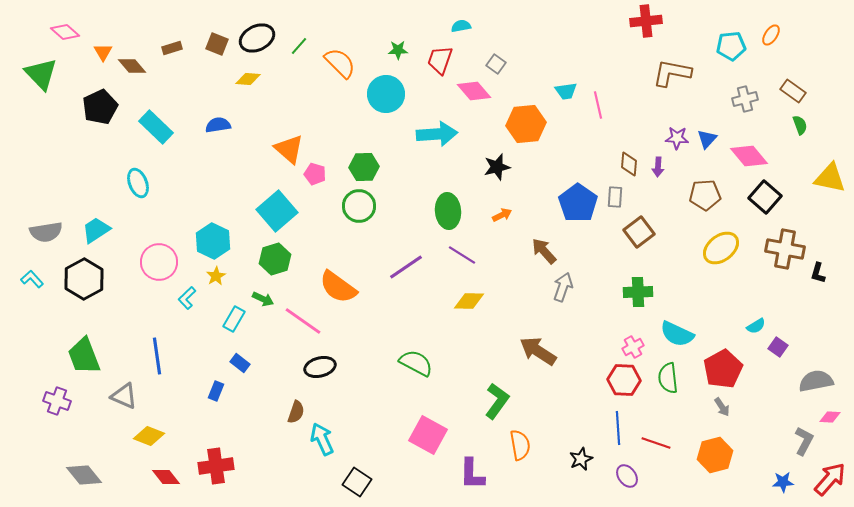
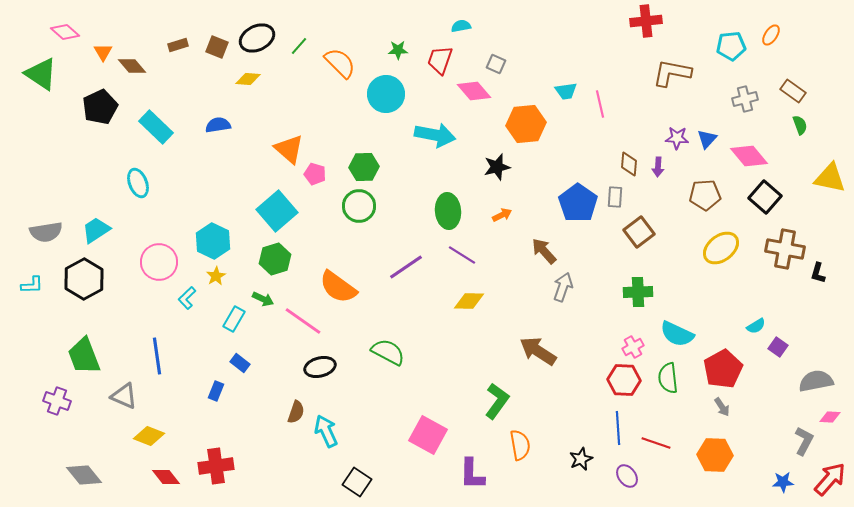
brown square at (217, 44): moved 3 px down
brown rectangle at (172, 48): moved 6 px right, 3 px up
gray square at (496, 64): rotated 12 degrees counterclockwise
green triangle at (41, 74): rotated 12 degrees counterclockwise
pink line at (598, 105): moved 2 px right, 1 px up
cyan arrow at (437, 134): moved 2 px left, 1 px down; rotated 15 degrees clockwise
cyan L-shape at (32, 279): moved 6 px down; rotated 130 degrees clockwise
green semicircle at (416, 363): moved 28 px left, 11 px up
cyan arrow at (322, 439): moved 4 px right, 8 px up
orange hexagon at (715, 455): rotated 16 degrees clockwise
